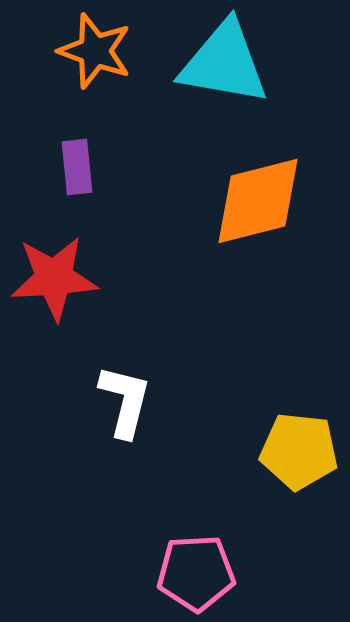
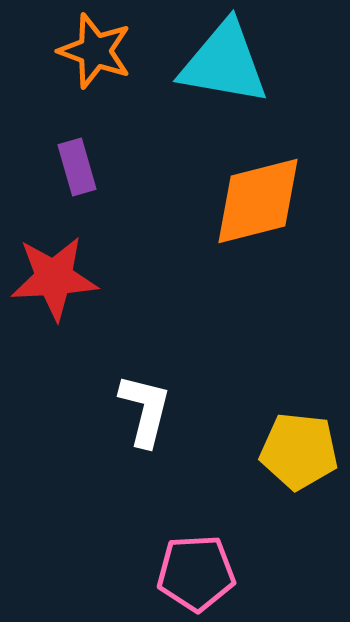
purple rectangle: rotated 10 degrees counterclockwise
white L-shape: moved 20 px right, 9 px down
